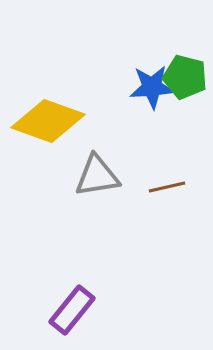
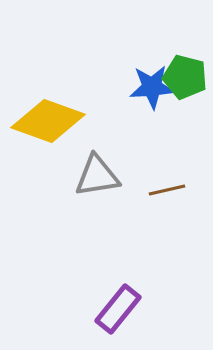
brown line: moved 3 px down
purple rectangle: moved 46 px right, 1 px up
